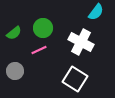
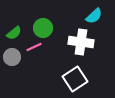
cyan semicircle: moved 2 px left, 4 px down; rotated 12 degrees clockwise
white cross: rotated 20 degrees counterclockwise
pink line: moved 5 px left, 3 px up
gray circle: moved 3 px left, 14 px up
white square: rotated 25 degrees clockwise
